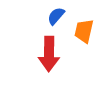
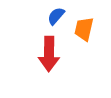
orange trapezoid: moved 2 px up
